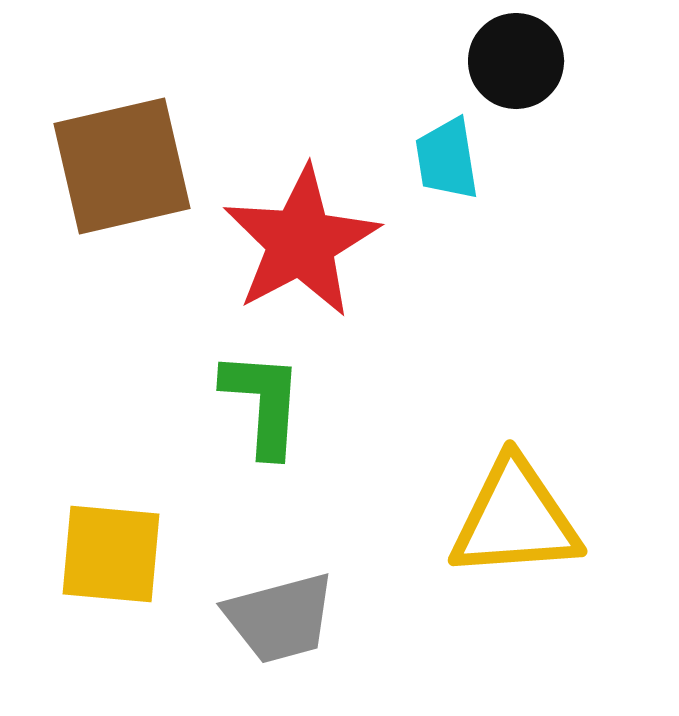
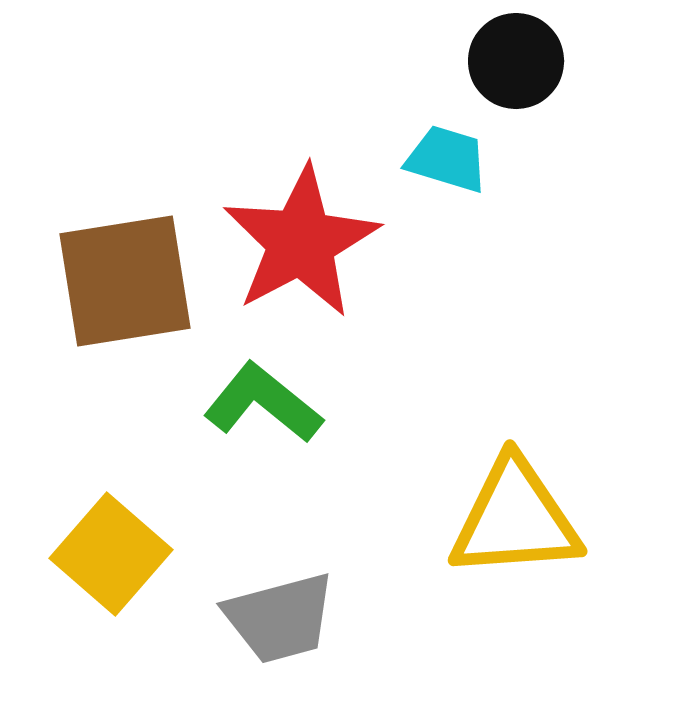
cyan trapezoid: rotated 116 degrees clockwise
brown square: moved 3 px right, 115 px down; rotated 4 degrees clockwise
green L-shape: rotated 55 degrees counterclockwise
yellow square: rotated 36 degrees clockwise
